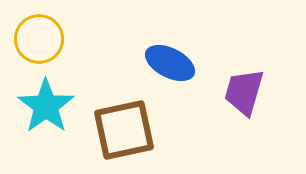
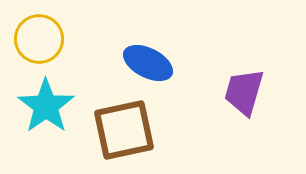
blue ellipse: moved 22 px left
